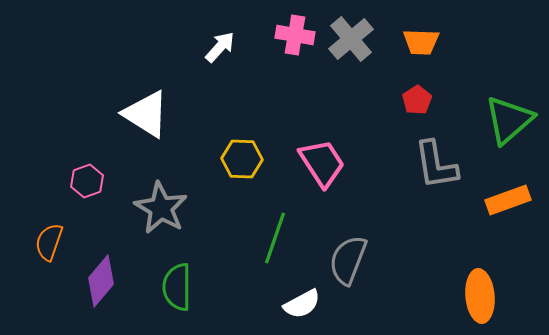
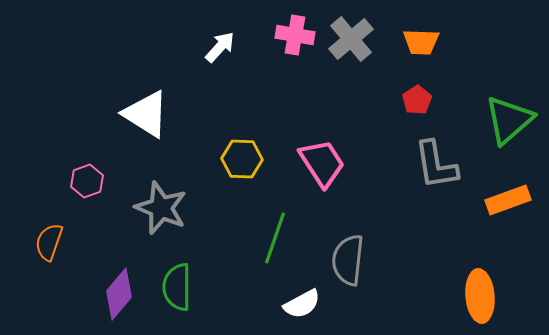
gray star: rotated 8 degrees counterclockwise
gray semicircle: rotated 15 degrees counterclockwise
purple diamond: moved 18 px right, 13 px down
